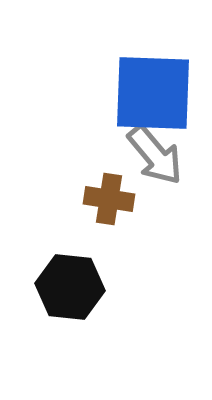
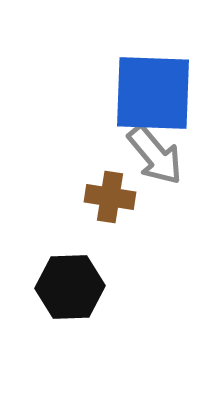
brown cross: moved 1 px right, 2 px up
black hexagon: rotated 8 degrees counterclockwise
